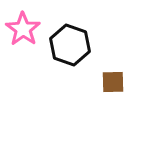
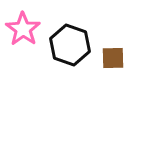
brown square: moved 24 px up
